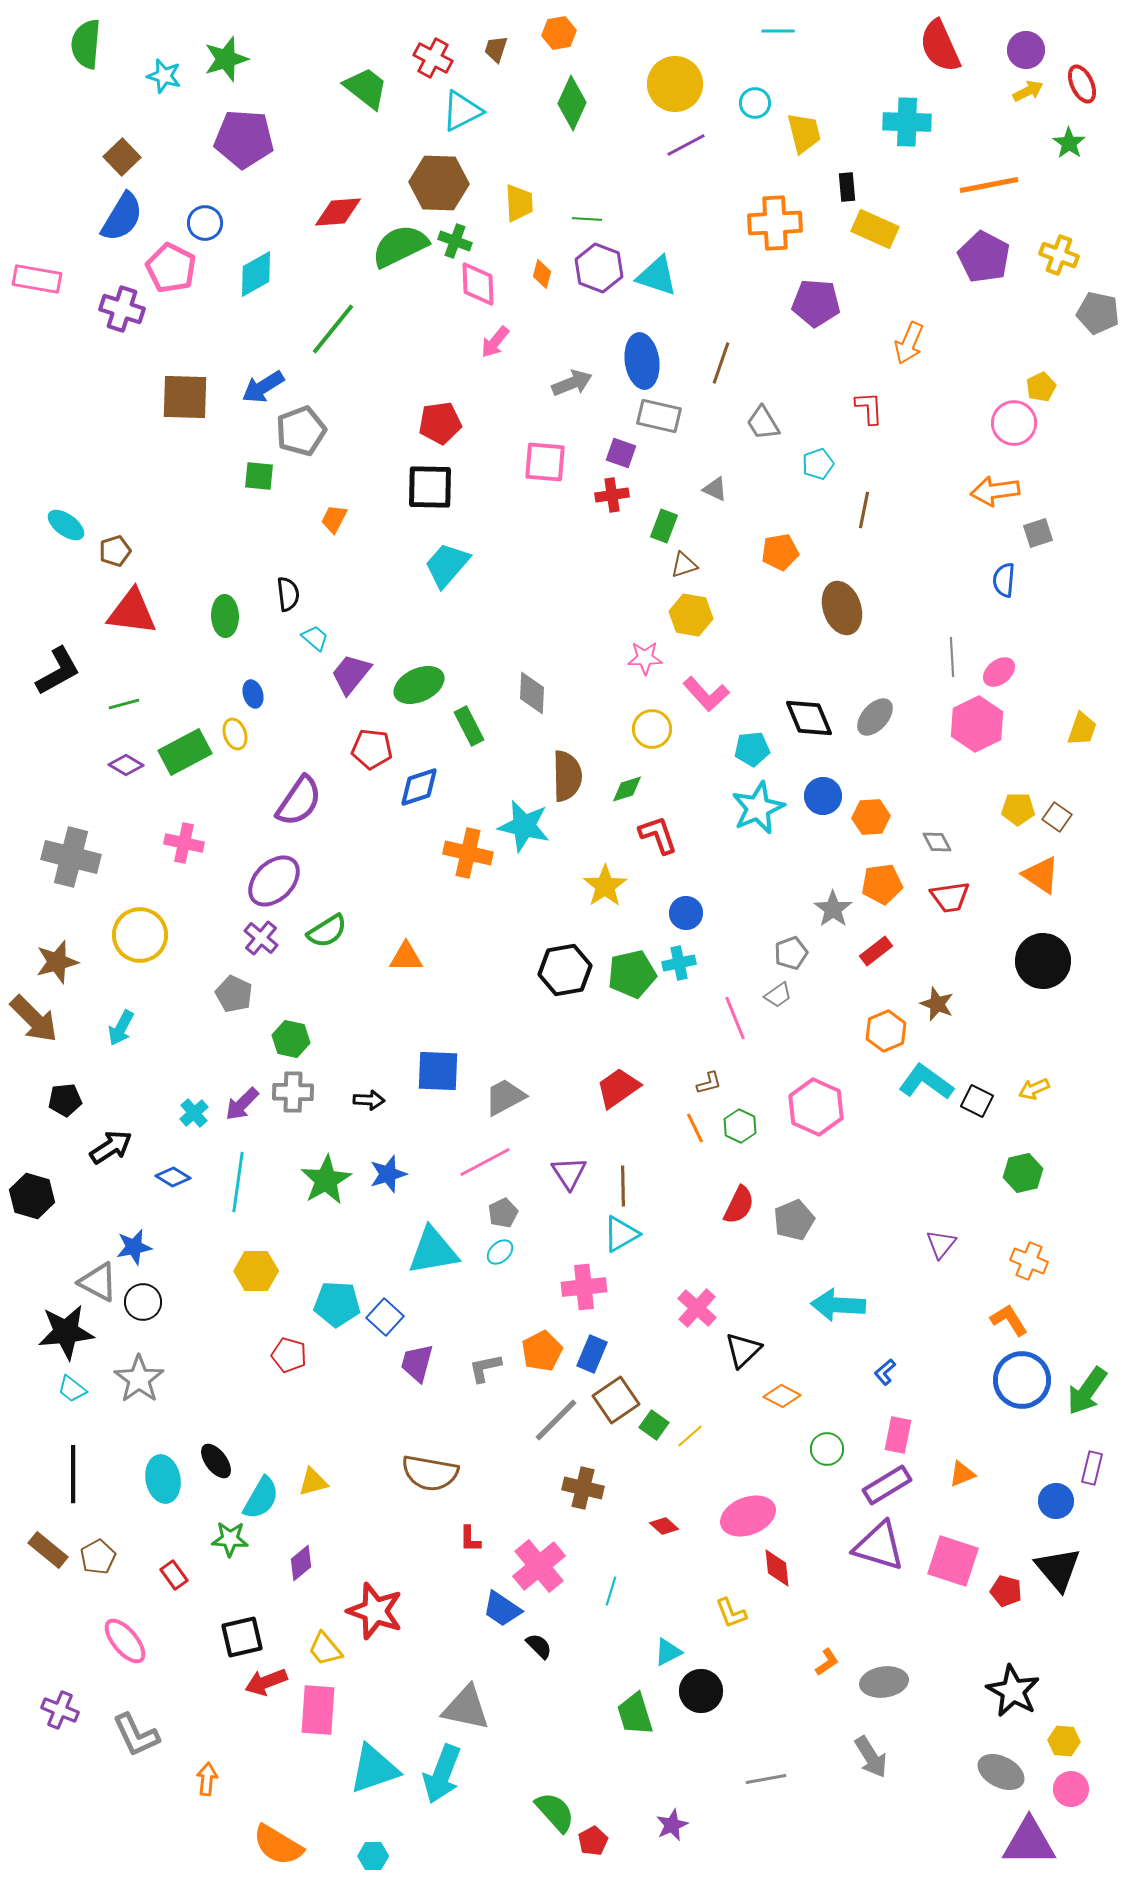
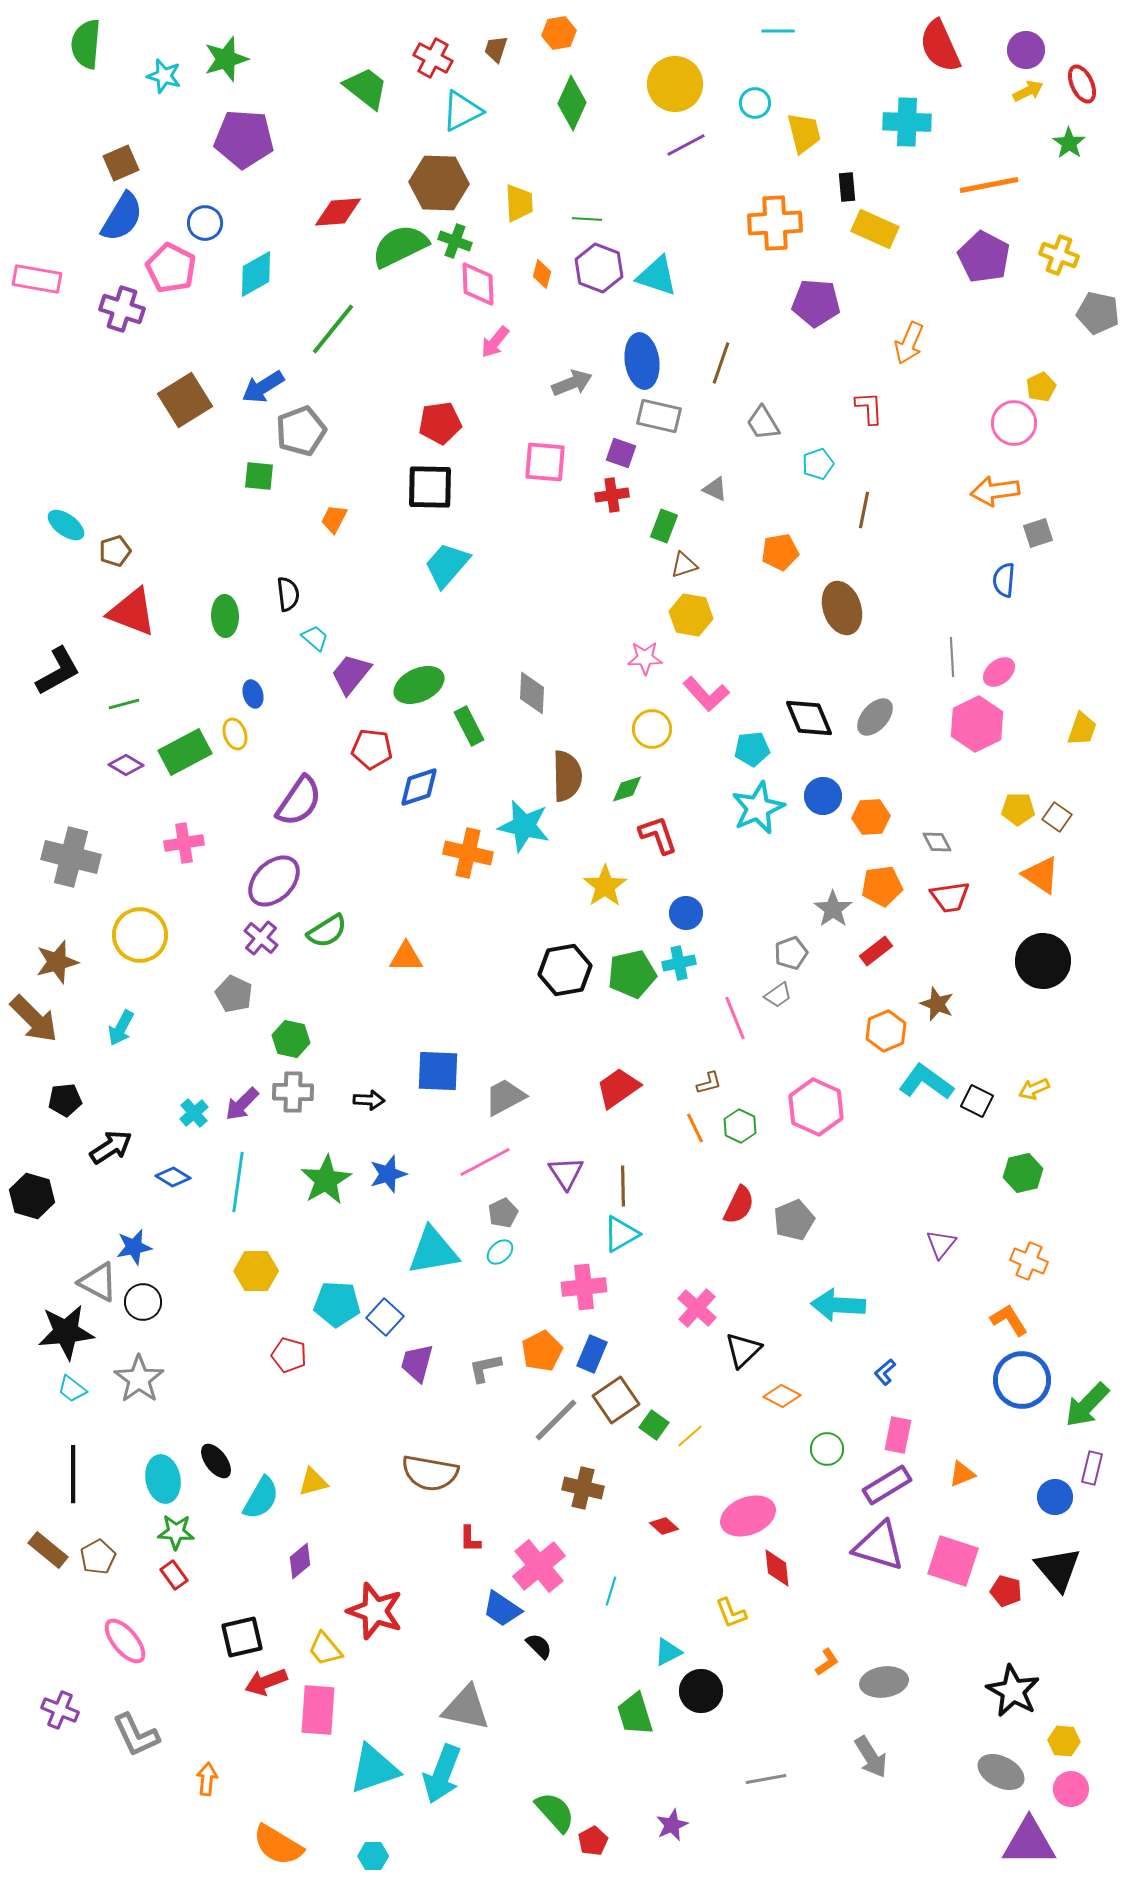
brown square at (122, 157): moved 1 px left, 6 px down; rotated 21 degrees clockwise
brown square at (185, 397): moved 3 px down; rotated 34 degrees counterclockwise
red triangle at (132, 612): rotated 14 degrees clockwise
pink cross at (184, 843): rotated 21 degrees counterclockwise
orange pentagon at (882, 884): moved 2 px down
purple triangle at (569, 1173): moved 3 px left
green arrow at (1087, 1391): moved 14 px down; rotated 9 degrees clockwise
blue circle at (1056, 1501): moved 1 px left, 4 px up
green star at (230, 1539): moved 54 px left, 7 px up
purple diamond at (301, 1563): moved 1 px left, 2 px up
